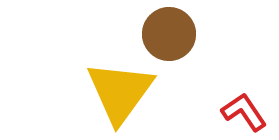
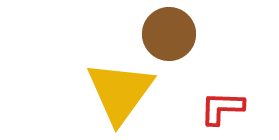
red L-shape: moved 22 px left, 4 px up; rotated 54 degrees counterclockwise
